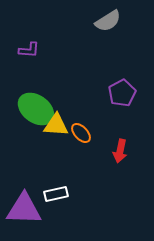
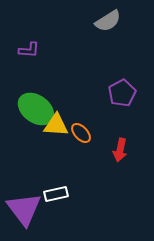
red arrow: moved 1 px up
purple triangle: rotated 51 degrees clockwise
